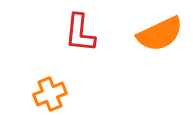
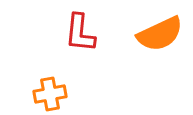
orange cross: rotated 12 degrees clockwise
